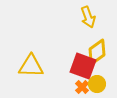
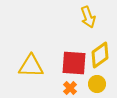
yellow diamond: moved 3 px right, 3 px down
red square: moved 9 px left, 3 px up; rotated 16 degrees counterclockwise
orange cross: moved 12 px left, 1 px down
